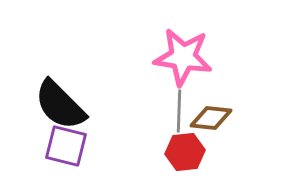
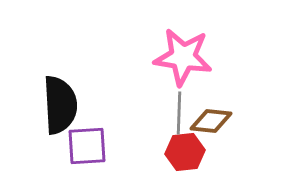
black semicircle: rotated 138 degrees counterclockwise
gray line: moved 2 px down
brown diamond: moved 3 px down
purple square: moved 21 px right; rotated 18 degrees counterclockwise
